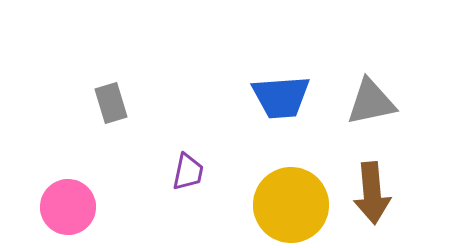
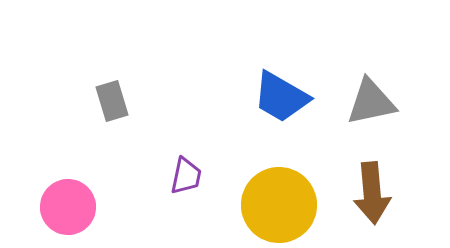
blue trapezoid: rotated 34 degrees clockwise
gray rectangle: moved 1 px right, 2 px up
purple trapezoid: moved 2 px left, 4 px down
yellow circle: moved 12 px left
